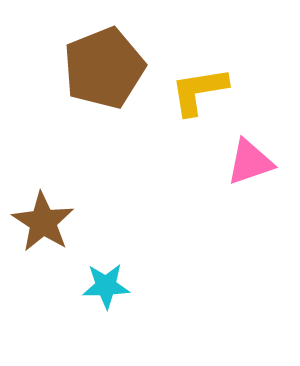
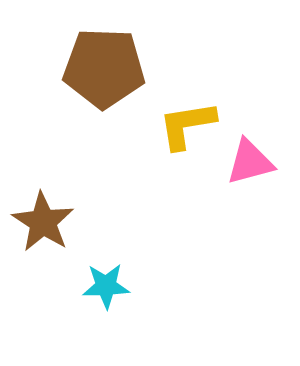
brown pentagon: rotated 24 degrees clockwise
yellow L-shape: moved 12 px left, 34 px down
pink triangle: rotated 4 degrees clockwise
